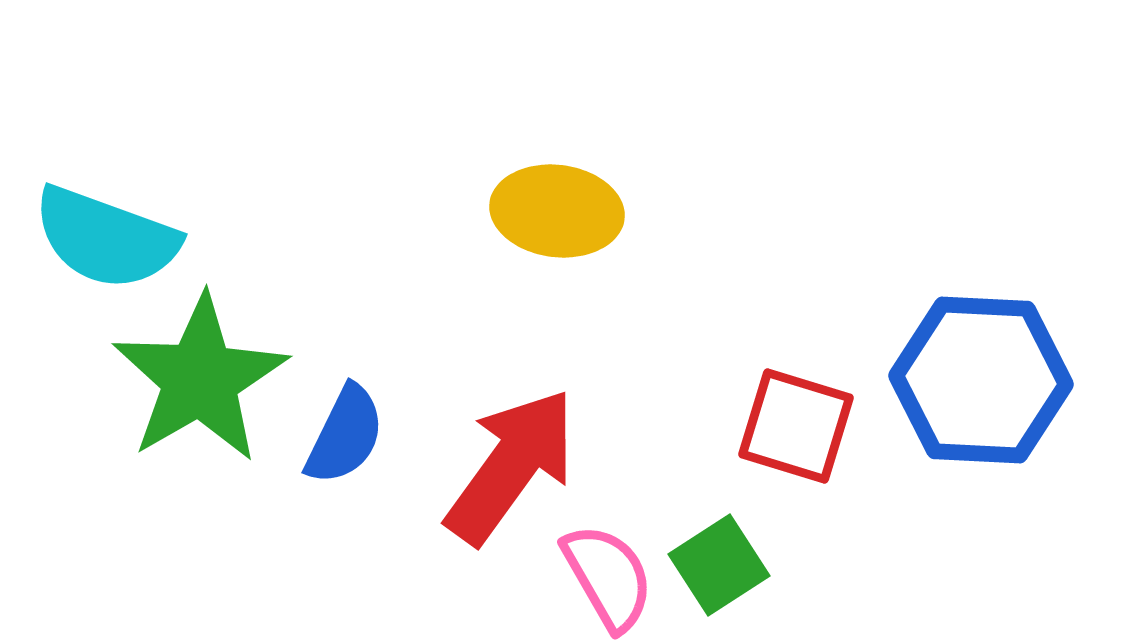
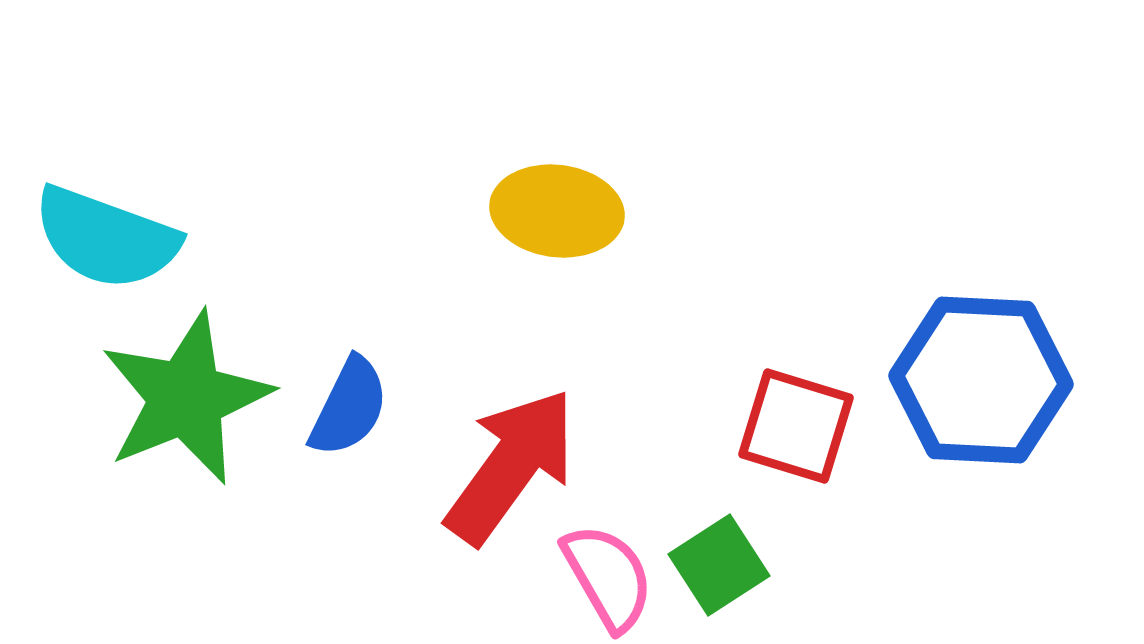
green star: moved 14 px left, 19 px down; rotated 8 degrees clockwise
blue semicircle: moved 4 px right, 28 px up
